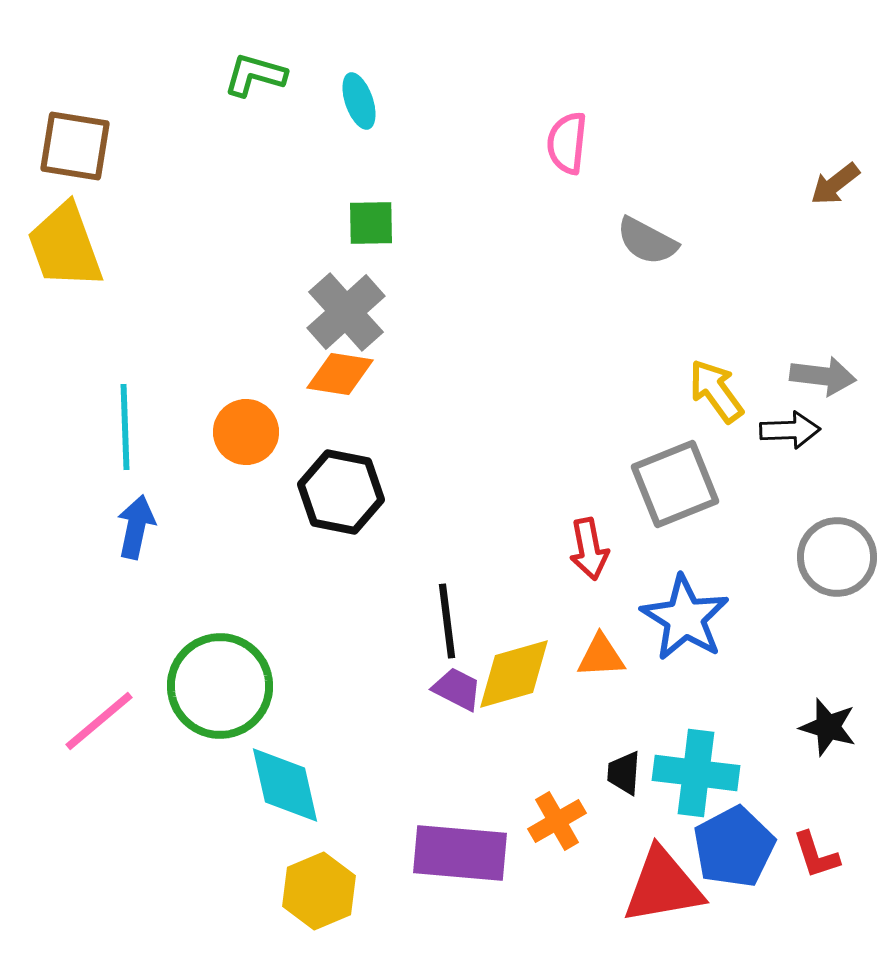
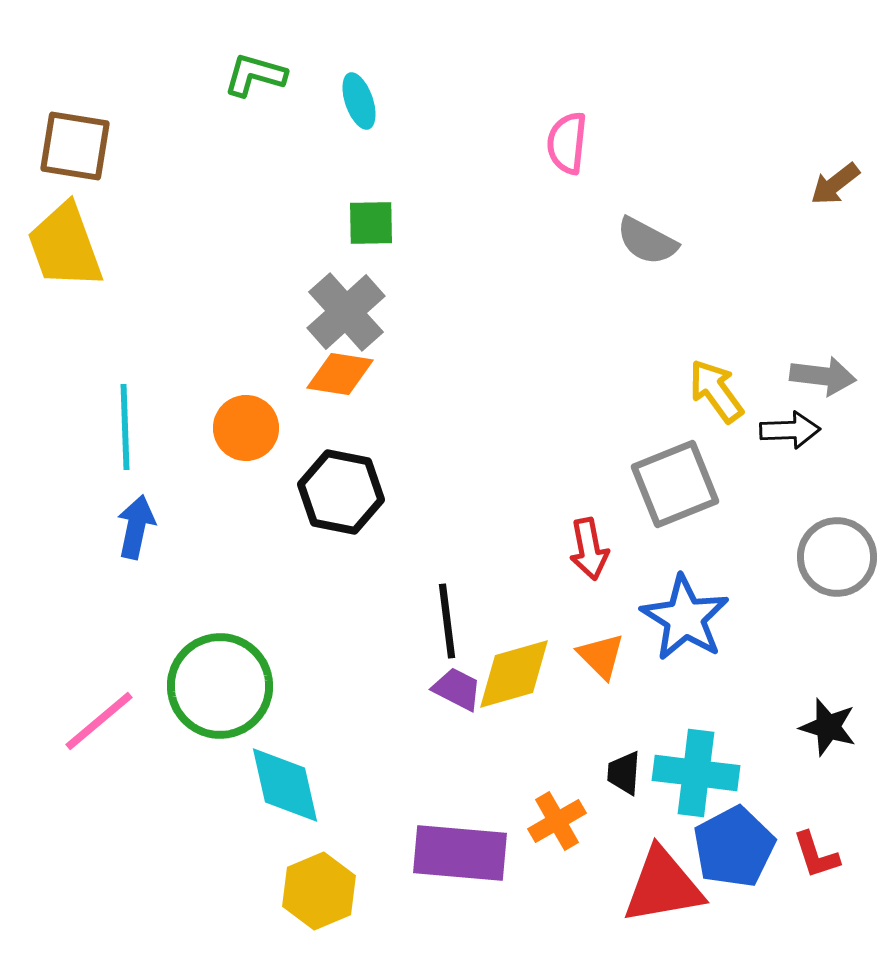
orange circle: moved 4 px up
orange triangle: rotated 48 degrees clockwise
